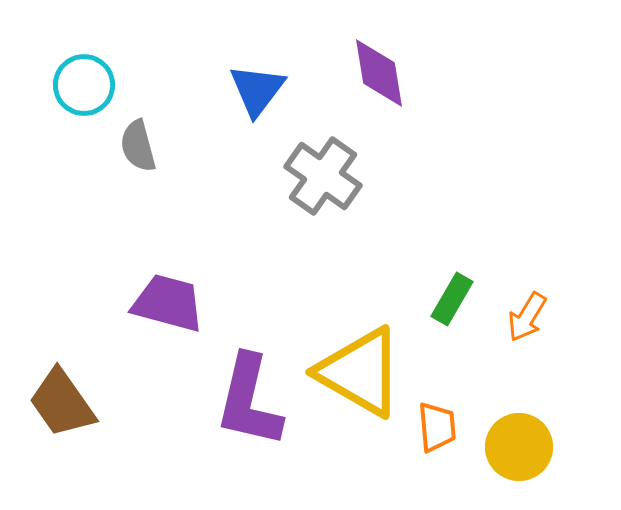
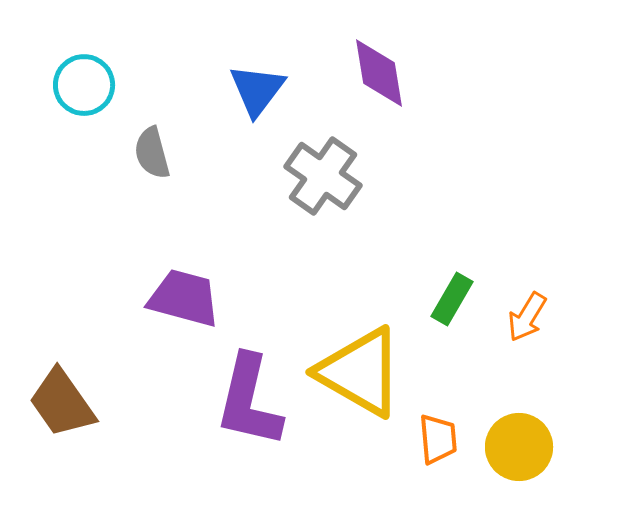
gray semicircle: moved 14 px right, 7 px down
purple trapezoid: moved 16 px right, 5 px up
orange trapezoid: moved 1 px right, 12 px down
